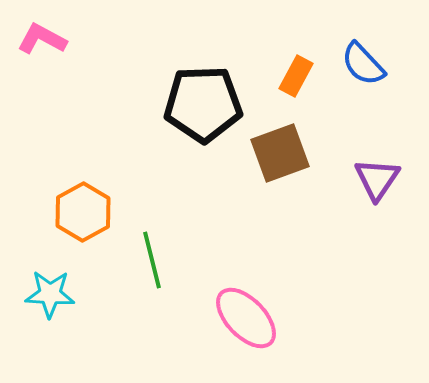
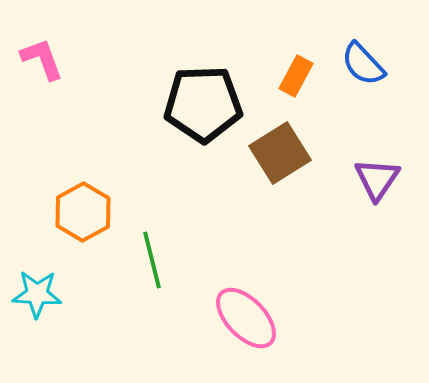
pink L-shape: moved 20 px down; rotated 42 degrees clockwise
brown square: rotated 12 degrees counterclockwise
cyan star: moved 13 px left
